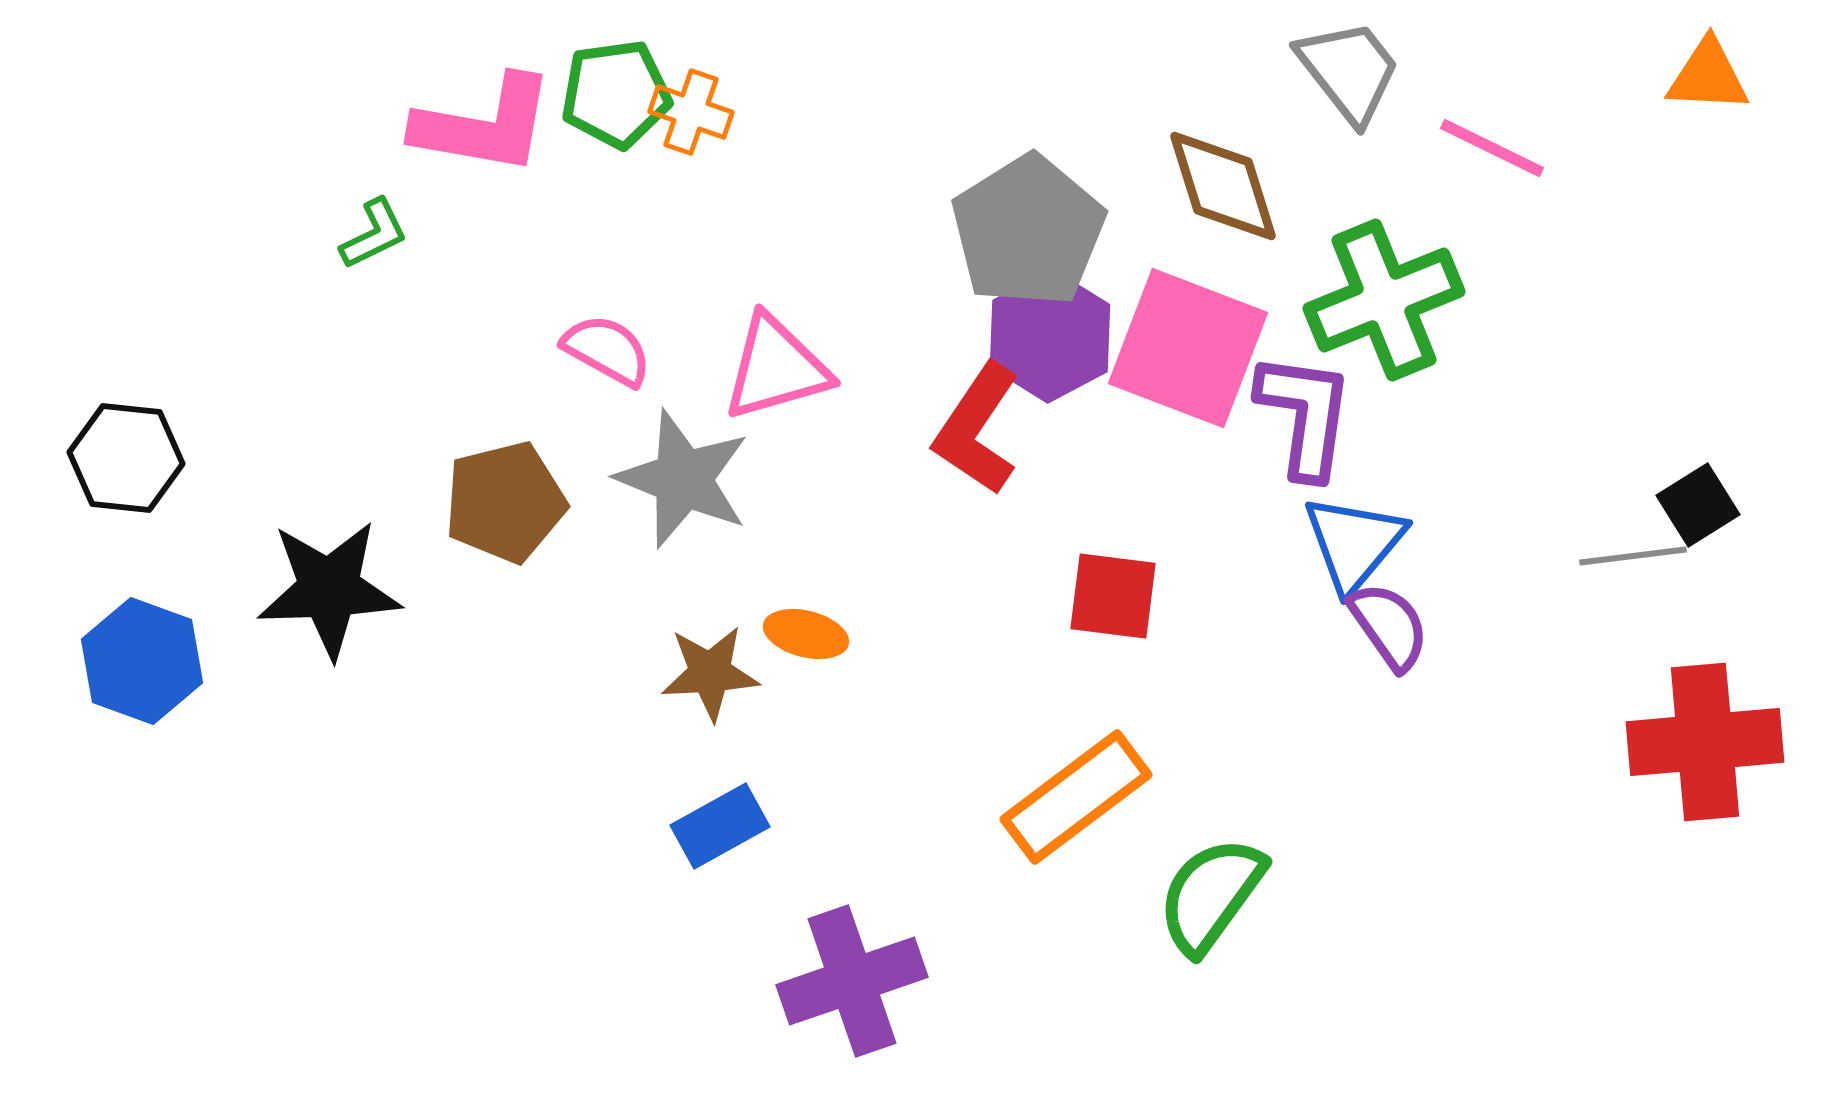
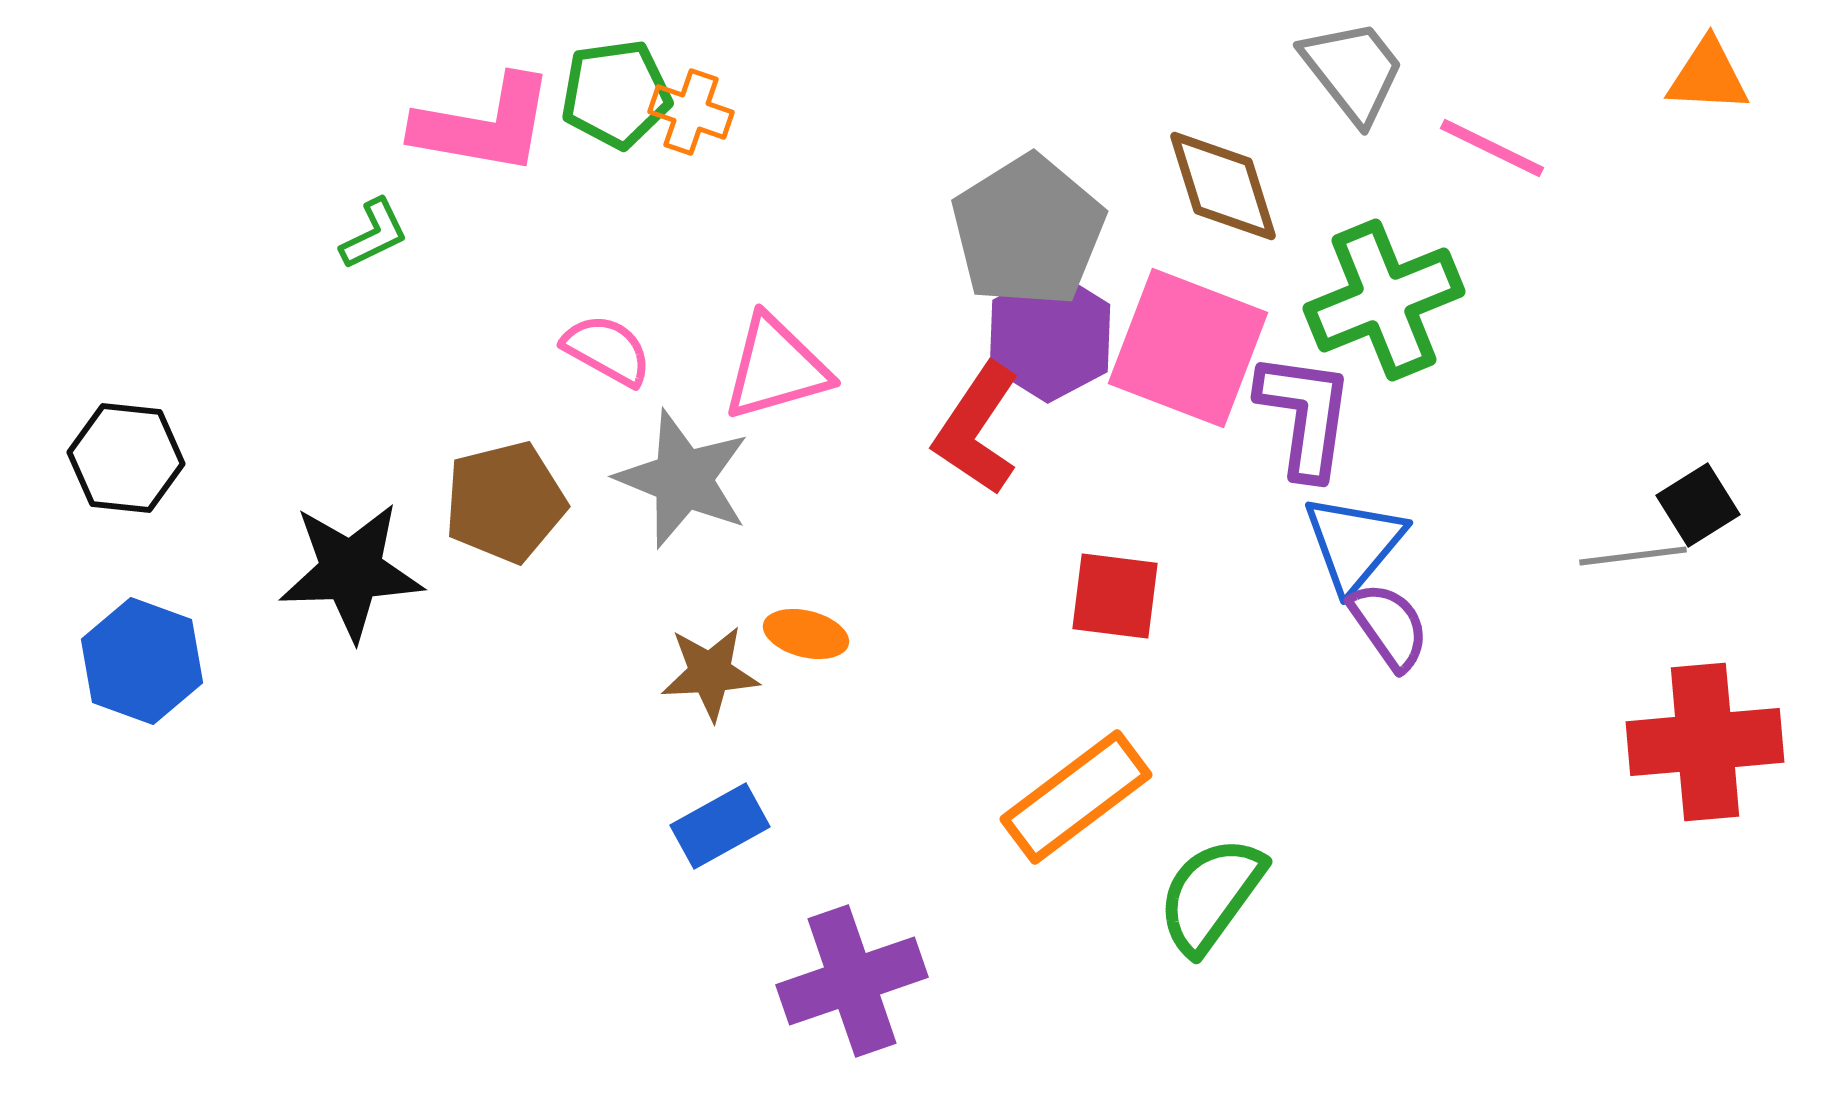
gray trapezoid: moved 4 px right
black star: moved 22 px right, 18 px up
red square: moved 2 px right
